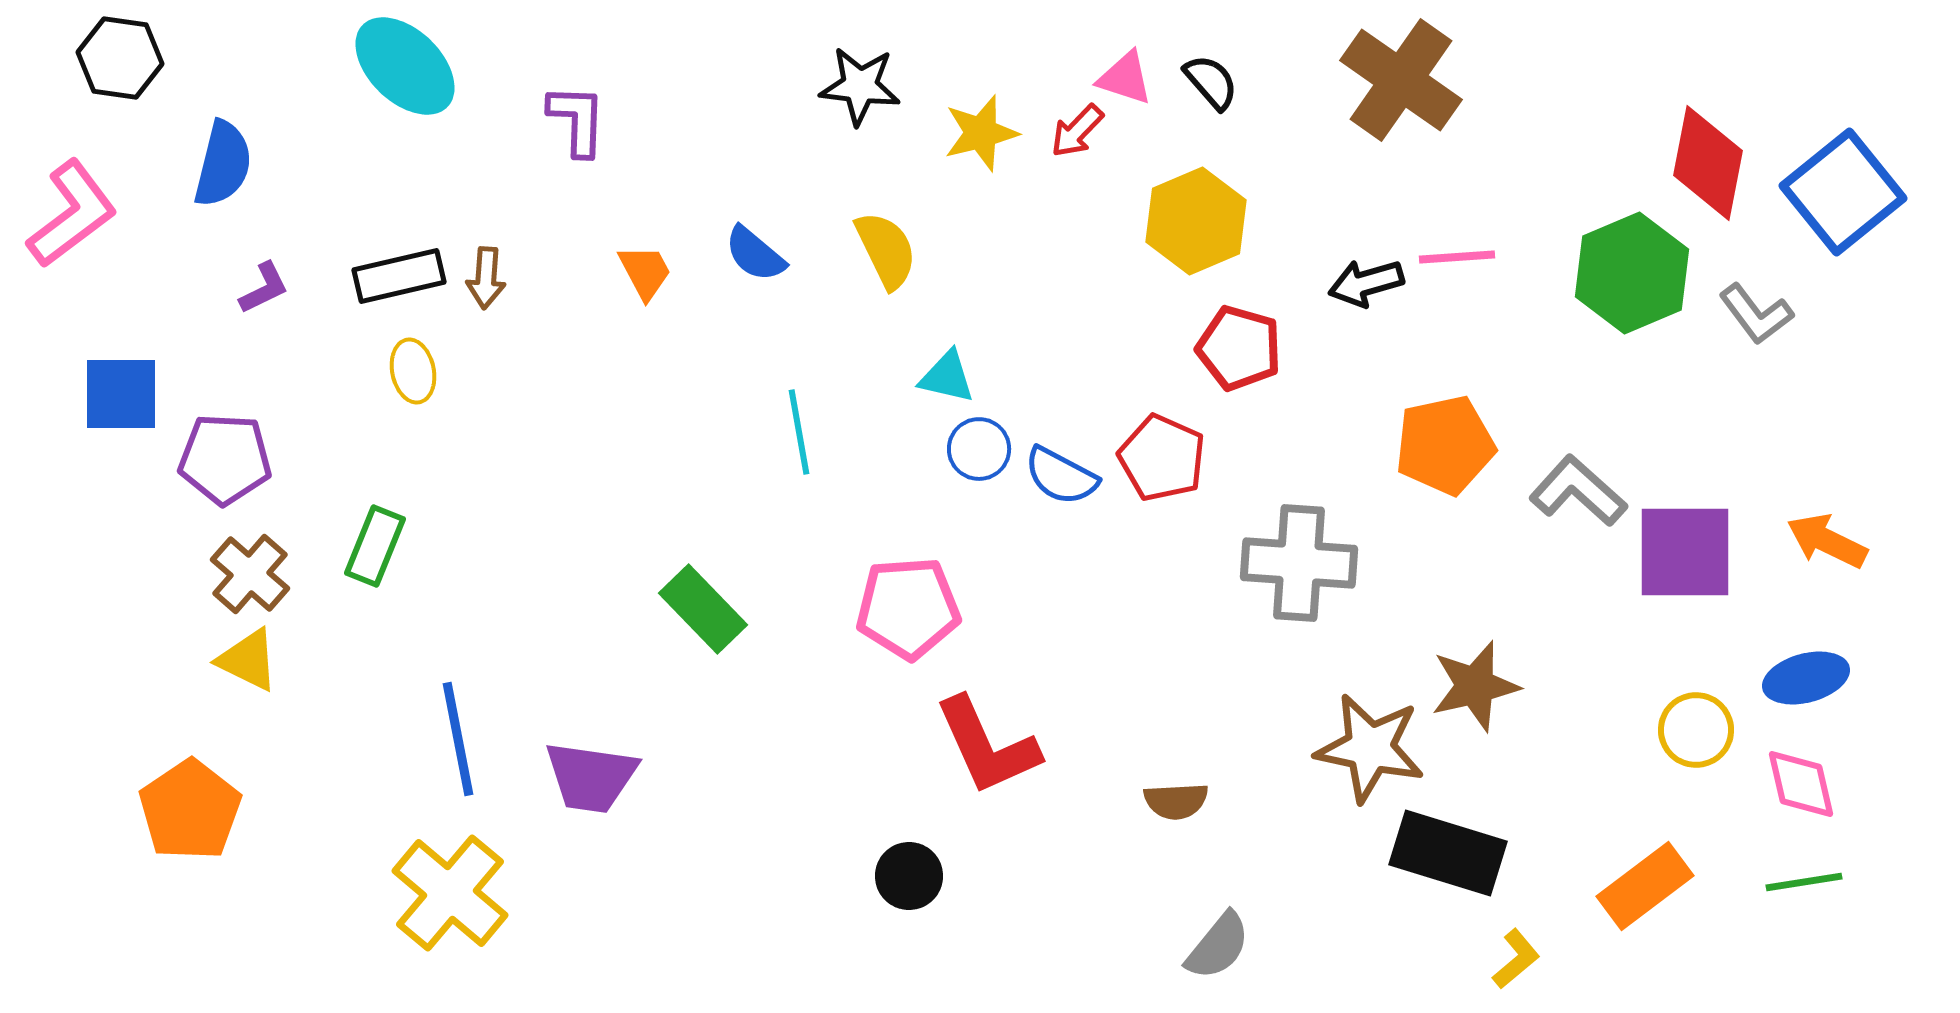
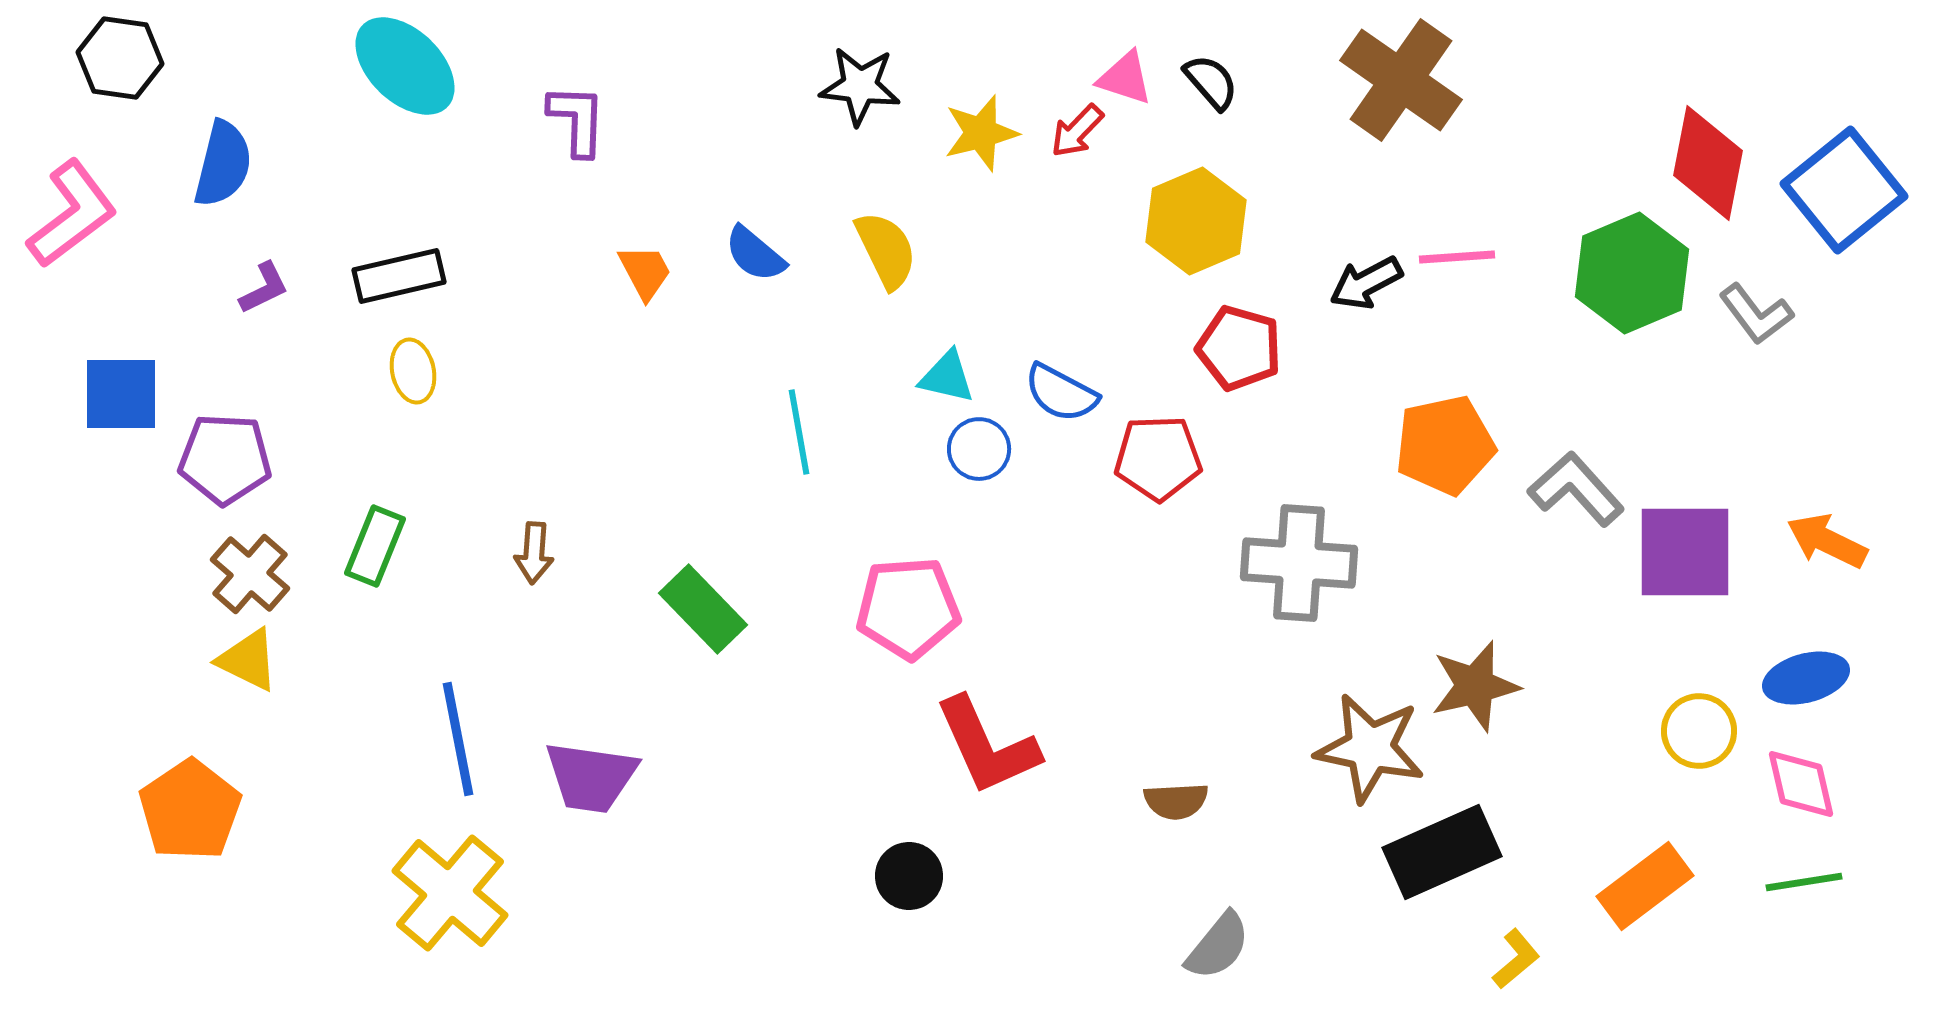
blue square at (1843, 192): moved 1 px right, 2 px up
brown arrow at (486, 278): moved 48 px right, 275 px down
black arrow at (1366, 283): rotated 12 degrees counterclockwise
red pentagon at (1162, 458): moved 4 px left; rotated 26 degrees counterclockwise
blue semicircle at (1061, 476): moved 83 px up
gray L-shape at (1578, 491): moved 2 px left, 2 px up; rotated 6 degrees clockwise
yellow circle at (1696, 730): moved 3 px right, 1 px down
black rectangle at (1448, 853): moved 6 px left, 1 px up; rotated 41 degrees counterclockwise
